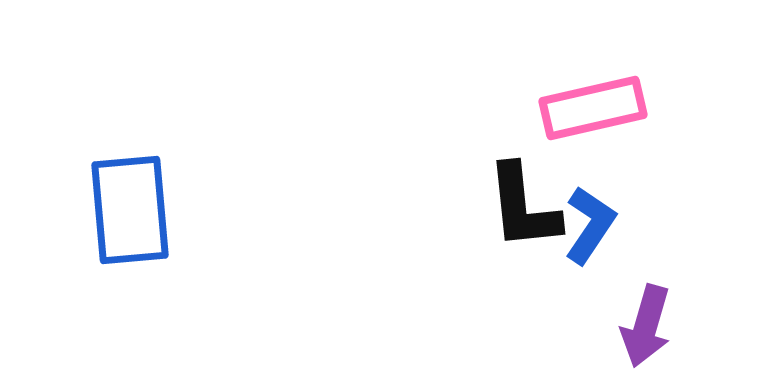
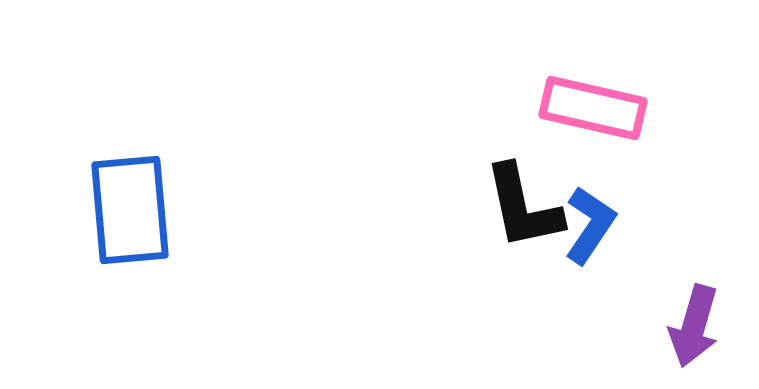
pink rectangle: rotated 26 degrees clockwise
black L-shape: rotated 6 degrees counterclockwise
purple arrow: moved 48 px right
